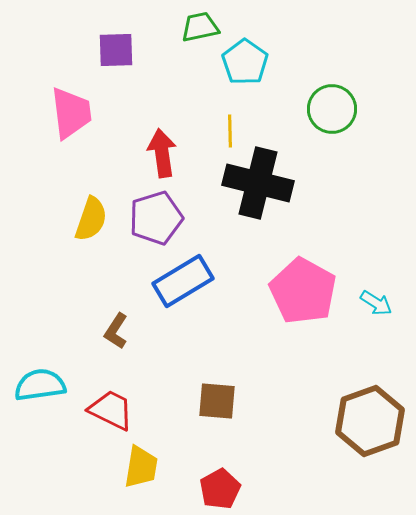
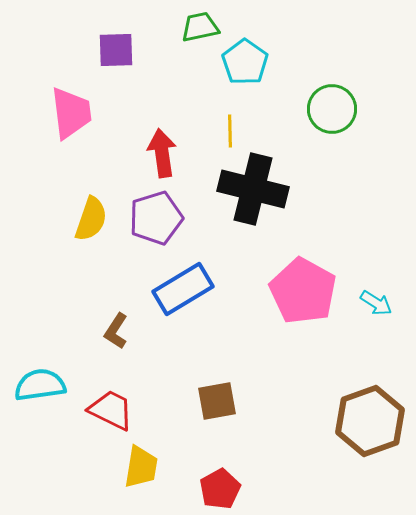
black cross: moved 5 px left, 6 px down
blue rectangle: moved 8 px down
brown square: rotated 15 degrees counterclockwise
